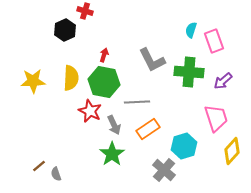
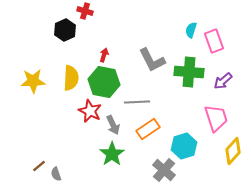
gray arrow: moved 1 px left
yellow diamond: moved 1 px right
